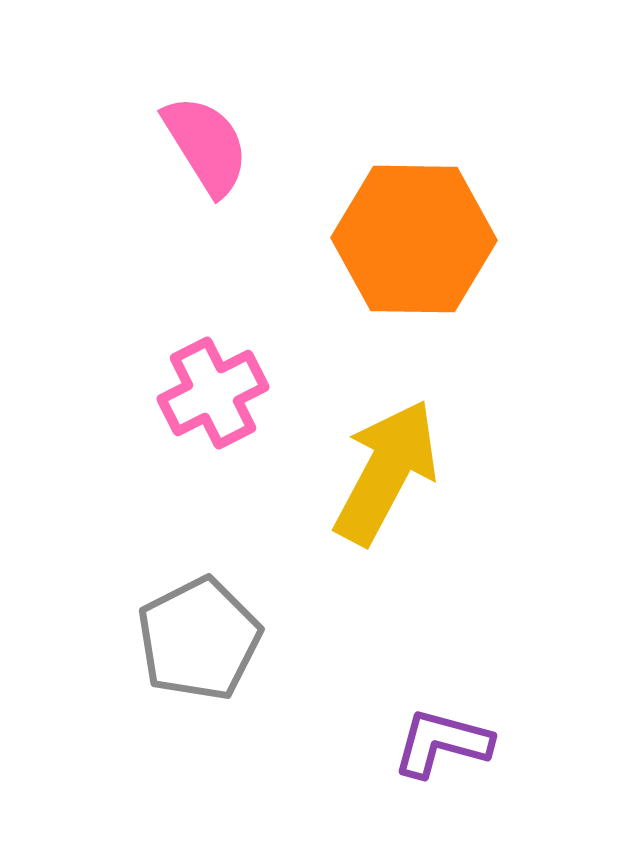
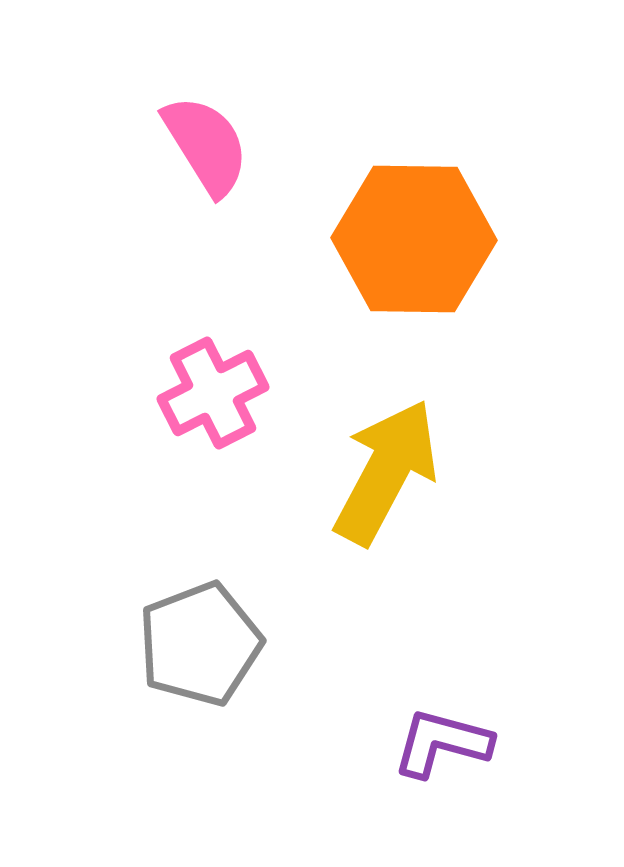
gray pentagon: moved 1 px right, 5 px down; rotated 6 degrees clockwise
